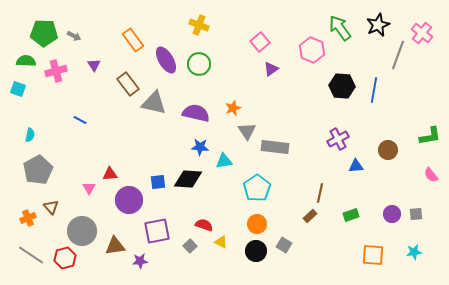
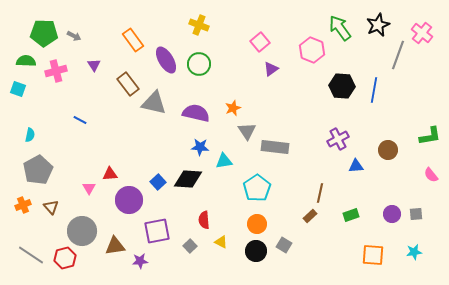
blue square at (158, 182): rotated 35 degrees counterclockwise
orange cross at (28, 218): moved 5 px left, 13 px up
red semicircle at (204, 225): moved 5 px up; rotated 114 degrees counterclockwise
